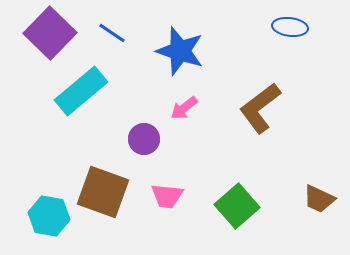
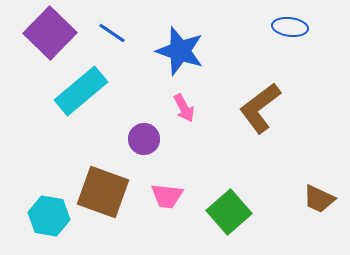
pink arrow: rotated 80 degrees counterclockwise
green square: moved 8 px left, 6 px down
